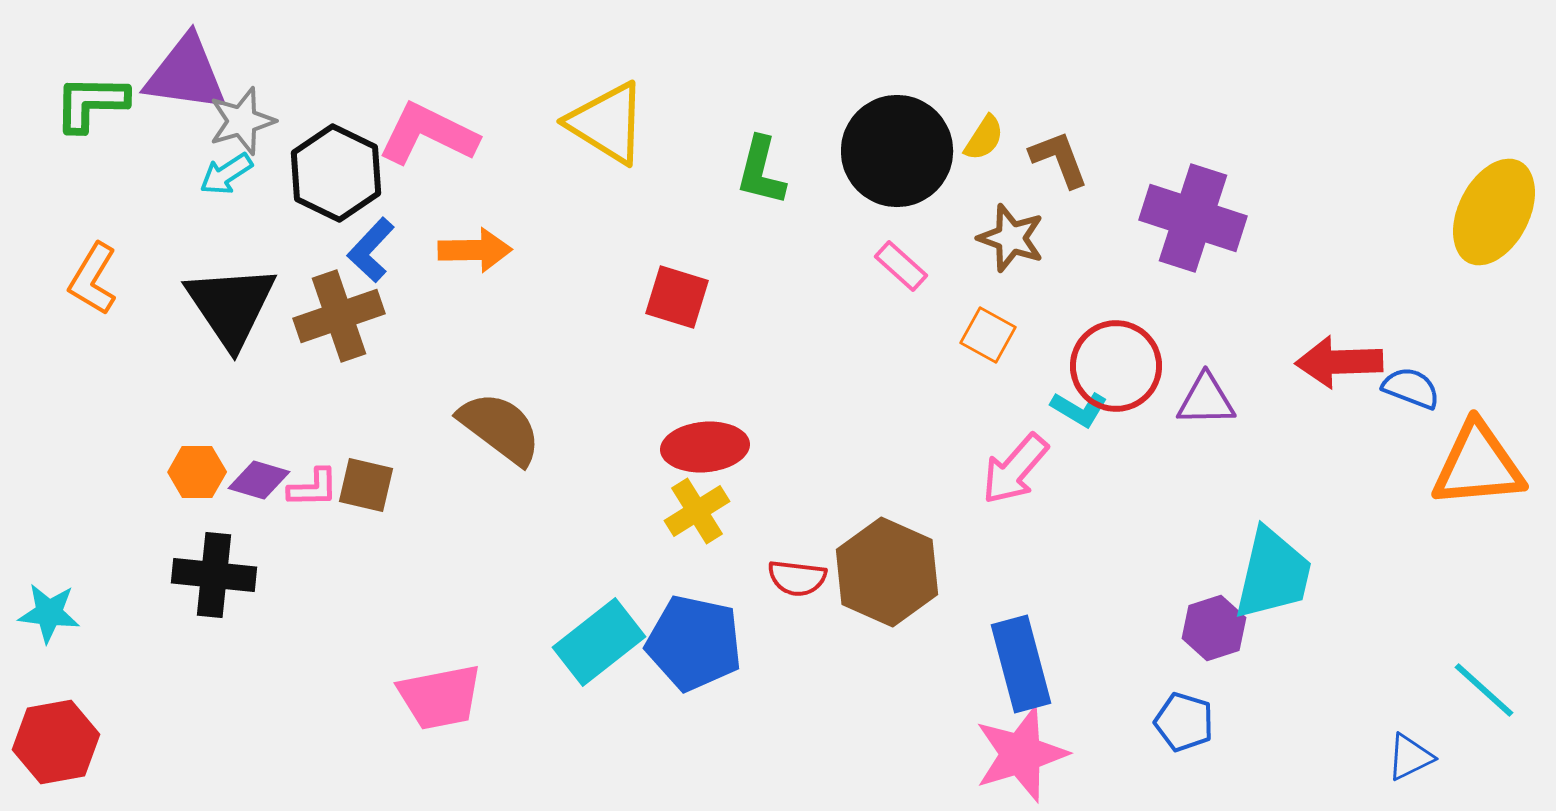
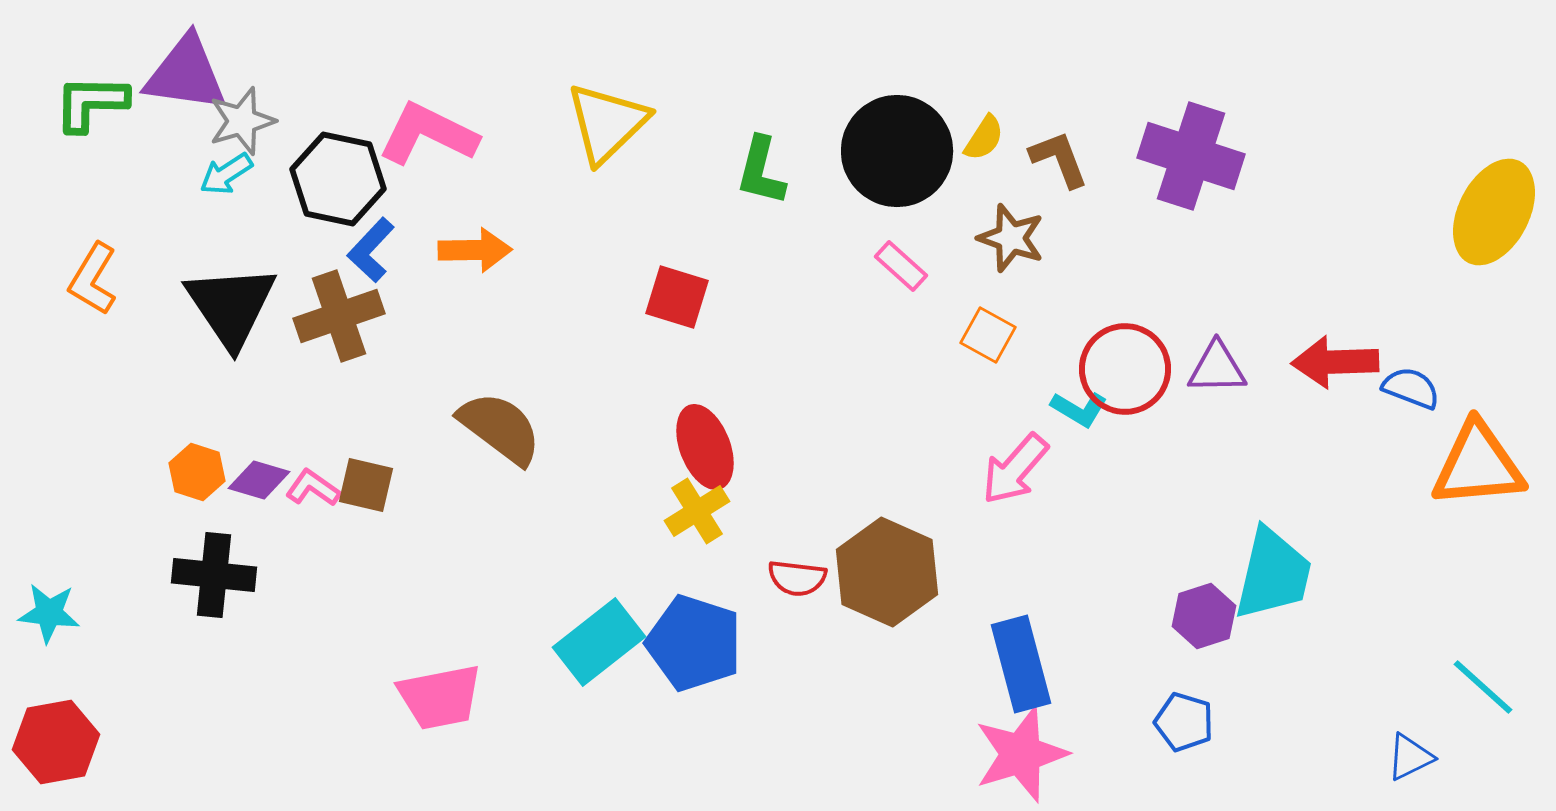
yellow triangle at (607, 123): rotated 44 degrees clockwise
black hexagon at (336, 173): moved 2 px right, 6 px down; rotated 14 degrees counterclockwise
purple cross at (1193, 218): moved 2 px left, 62 px up
red arrow at (1339, 362): moved 4 px left
red circle at (1116, 366): moved 9 px right, 3 px down
purple triangle at (1206, 400): moved 11 px right, 32 px up
red ellipse at (705, 447): rotated 74 degrees clockwise
orange hexagon at (197, 472): rotated 18 degrees clockwise
pink L-shape at (313, 488): rotated 144 degrees counterclockwise
purple hexagon at (1214, 628): moved 10 px left, 12 px up
blue pentagon at (694, 643): rotated 6 degrees clockwise
cyan line at (1484, 690): moved 1 px left, 3 px up
